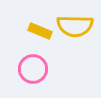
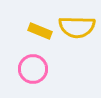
yellow semicircle: moved 2 px right, 1 px down
